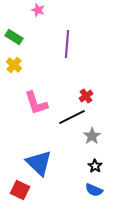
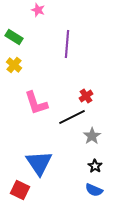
blue triangle: rotated 12 degrees clockwise
